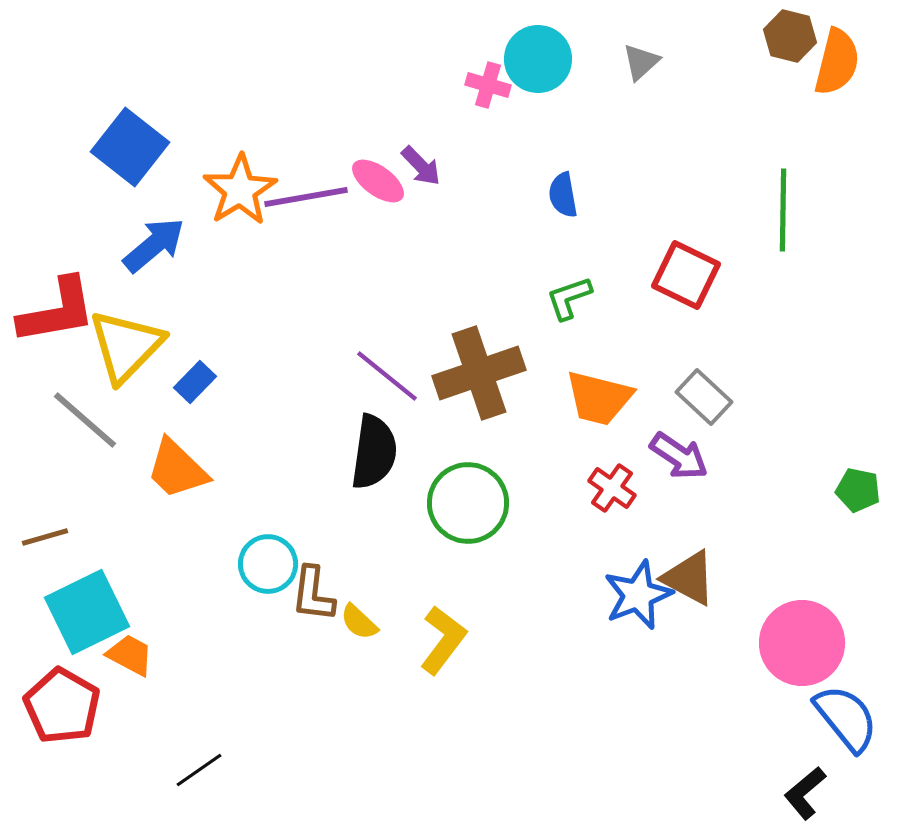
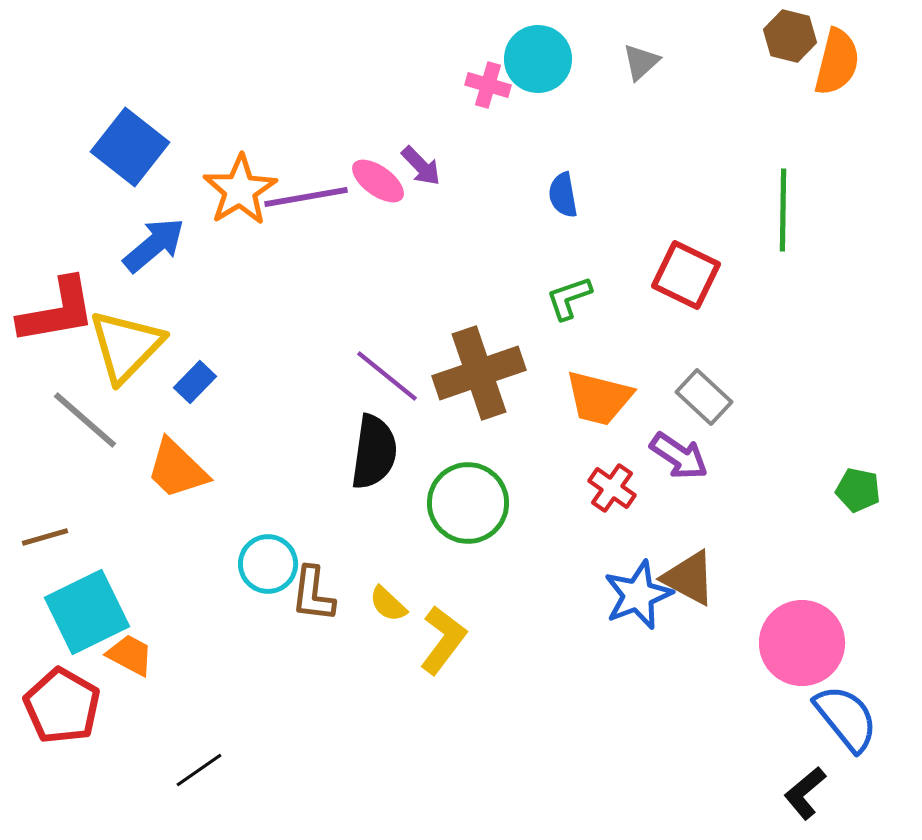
yellow semicircle at (359, 622): moved 29 px right, 18 px up
